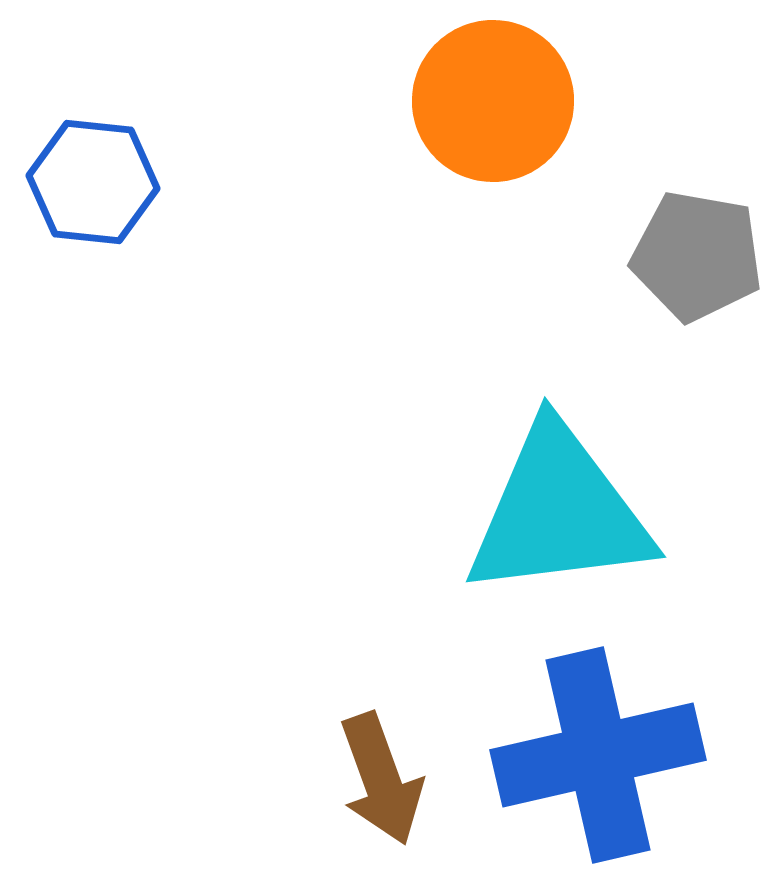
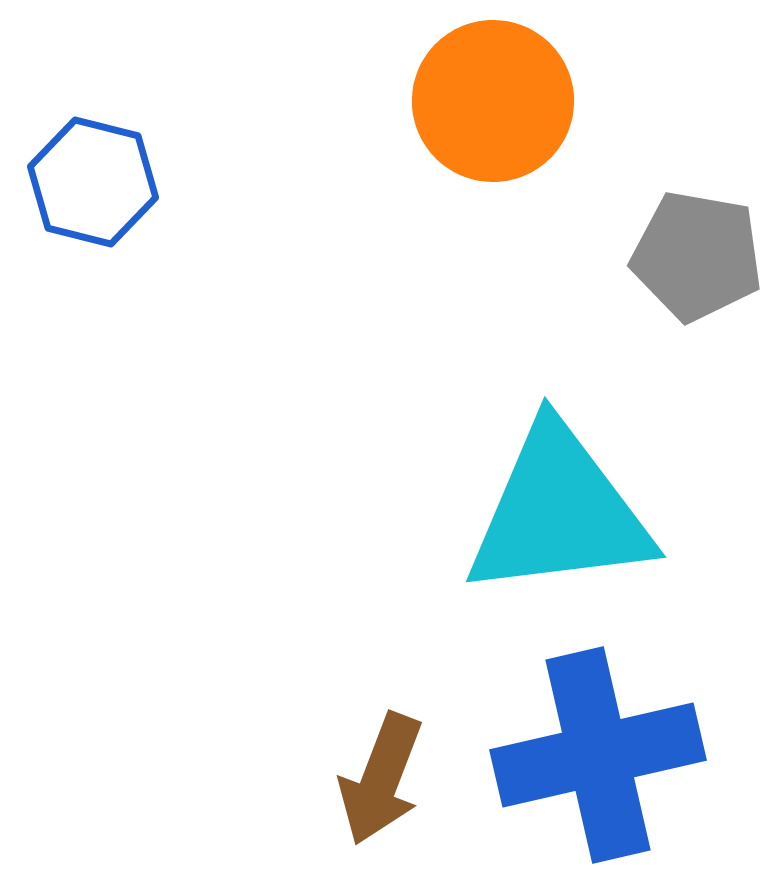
blue hexagon: rotated 8 degrees clockwise
brown arrow: rotated 41 degrees clockwise
